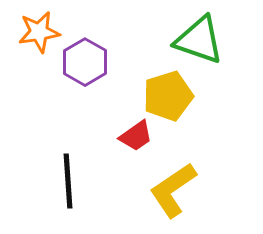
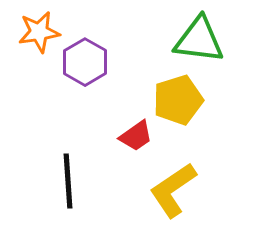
green triangle: rotated 12 degrees counterclockwise
yellow pentagon: moved 10 px right, 4 px down
